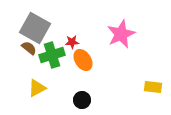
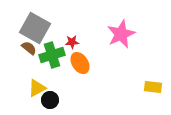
orange ellipse: moved 3 px left, 3 px down
black circle: moved 32 px left
